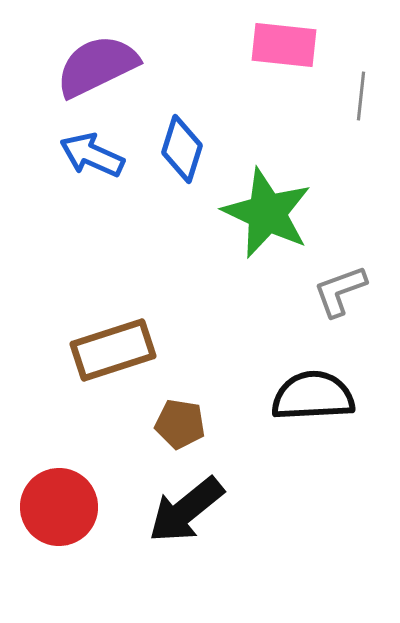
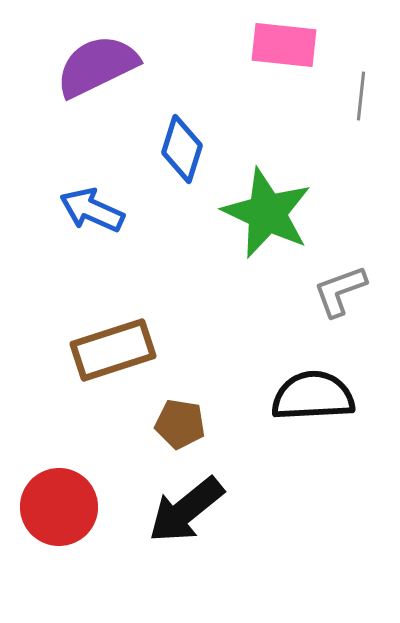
blue arrow: moved 55 px down
